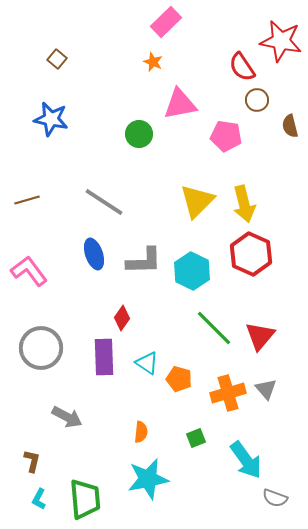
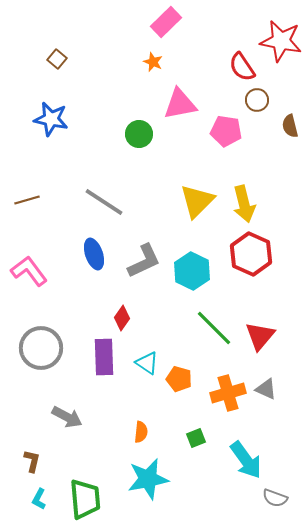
pink pentagon: moved 5 px up
gray L-shape: rotated 24 degrees counterclockwise
gray triangle: rotated 25 degrees counterclockwise
